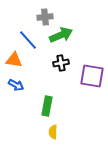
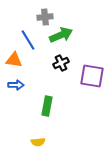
blue line: rotated 10 degrees clockwise
black cross: rotated 14 degrees counterclockwise
blue arrow: rotated 28 degrees counterclockwise
yellow semicircle: moved 15 px left, 10 px down; rotated 96 degrees counterclockwise
